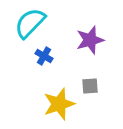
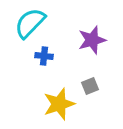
purple star: moved 2 px right
blue cross: rotated 24 degrees counterclockwise
gray square: rotated 18 degrees counterclockwise
